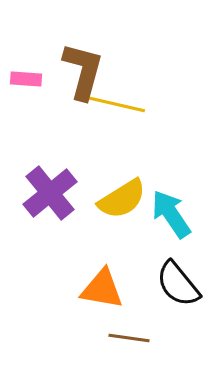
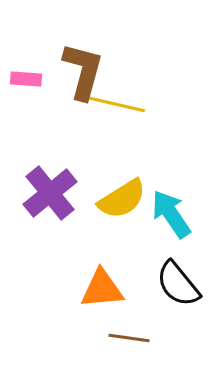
orange triangle: rotated 15 degrees counterclockwise
